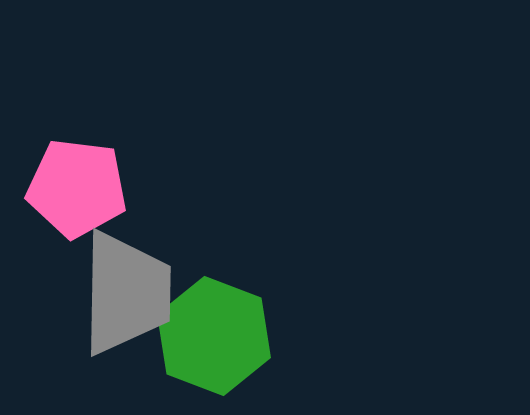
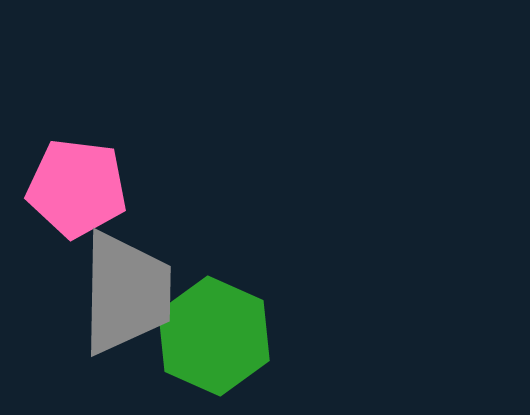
green hexagon: rotated 3 degrees clockwise
